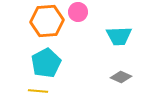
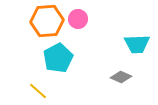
pink circle: moved 7 px down
cyan trapezoid: moved 18 px right, 8 px down
cyan pentagon: moved 12 px right, 5 px up
yellow line: rotated 36 degrees clockwise
